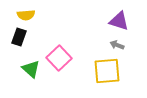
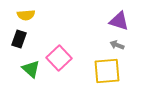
black rectangle: moved 2 px down
